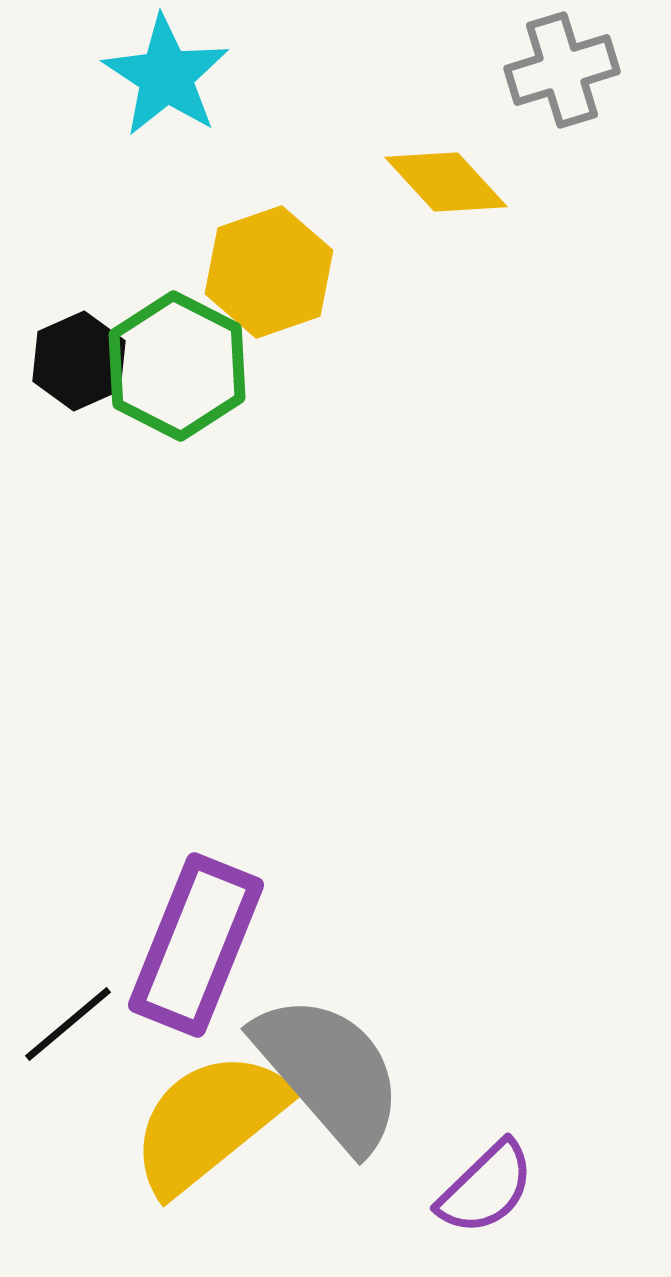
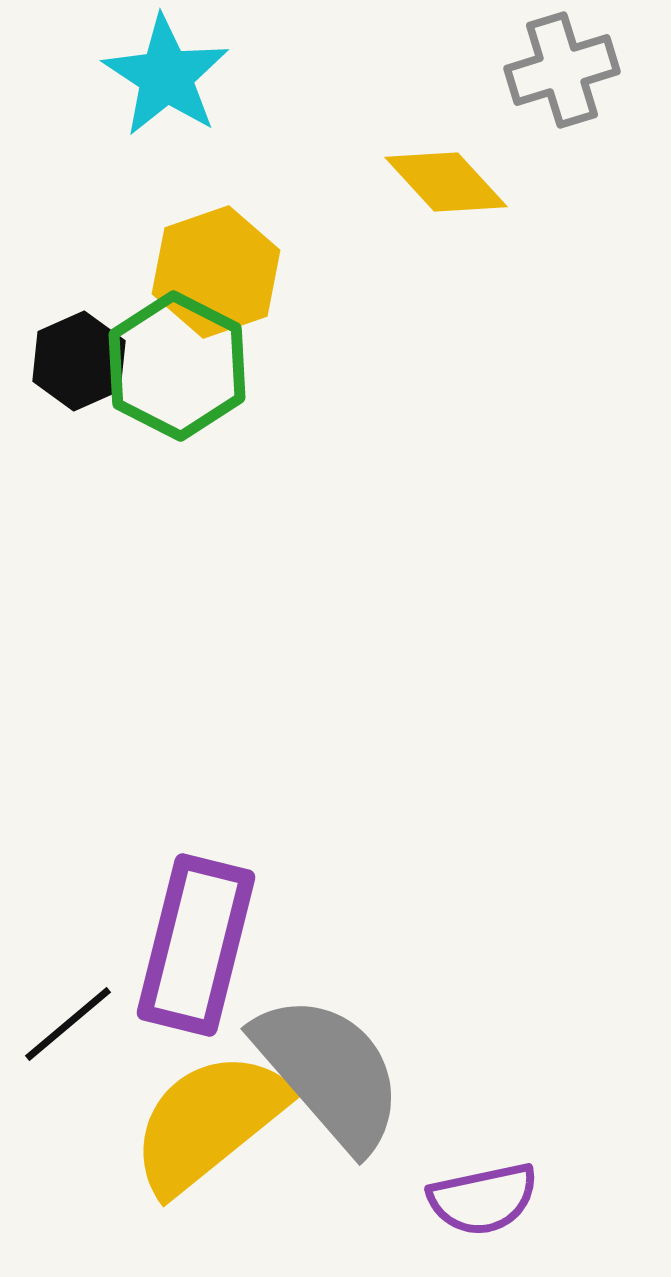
yellow hexagon: moved 53 px left
purple rectangle: rotated 8 degrees counterclockwise
purple semicircle: moved 3 px left, 11 px down; rotated 32 degrees clockwise
